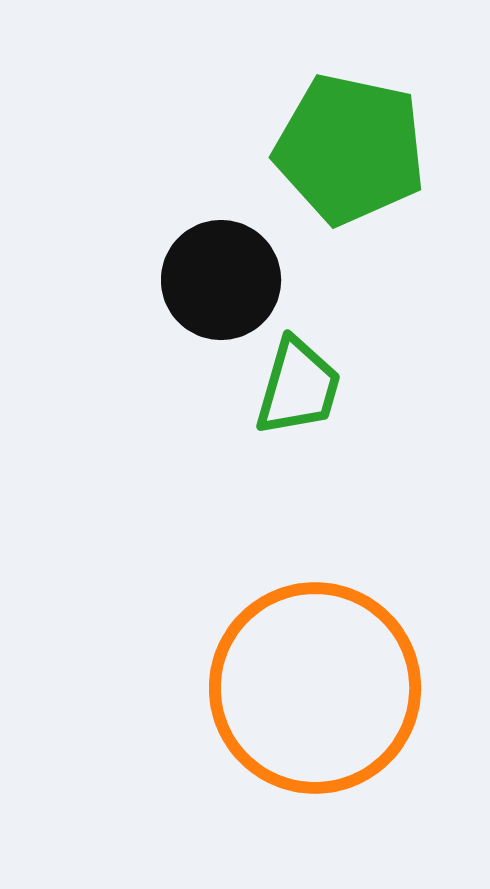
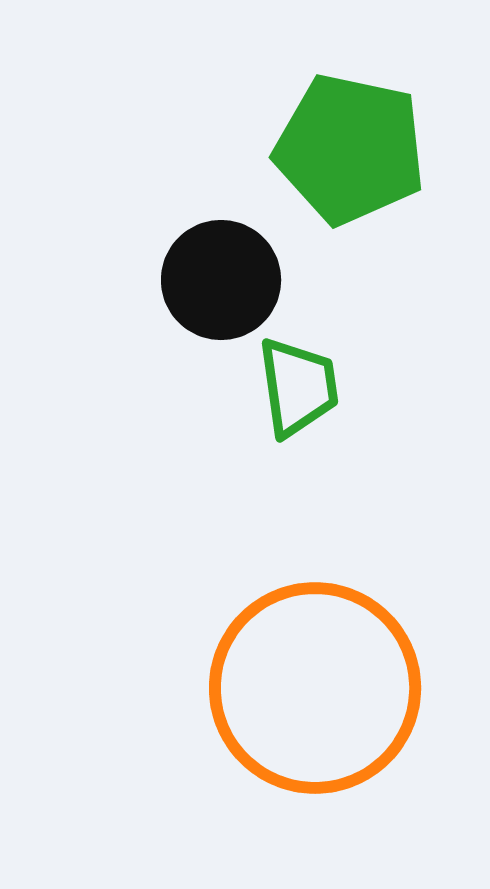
green trapezoid: rotated 24 degrees counterclockwise
